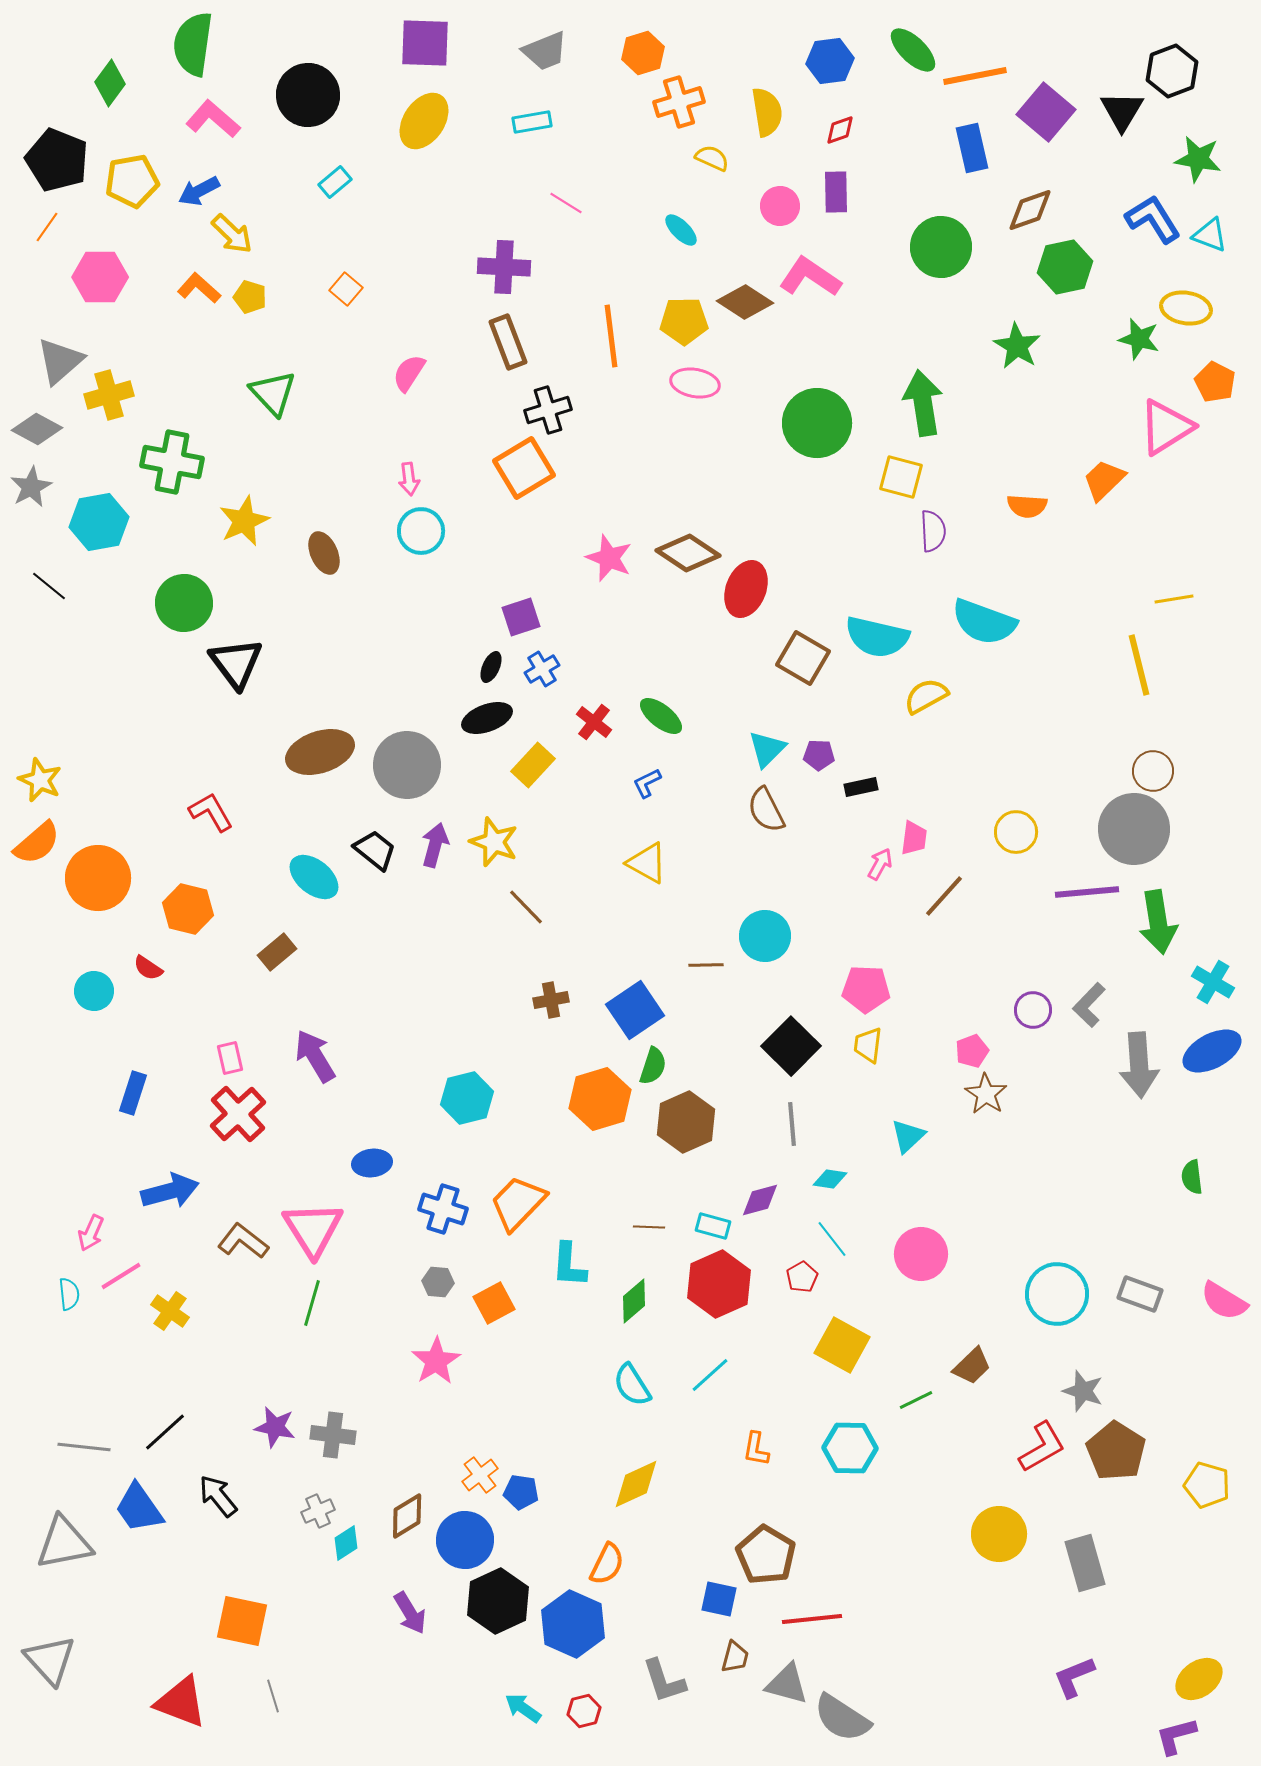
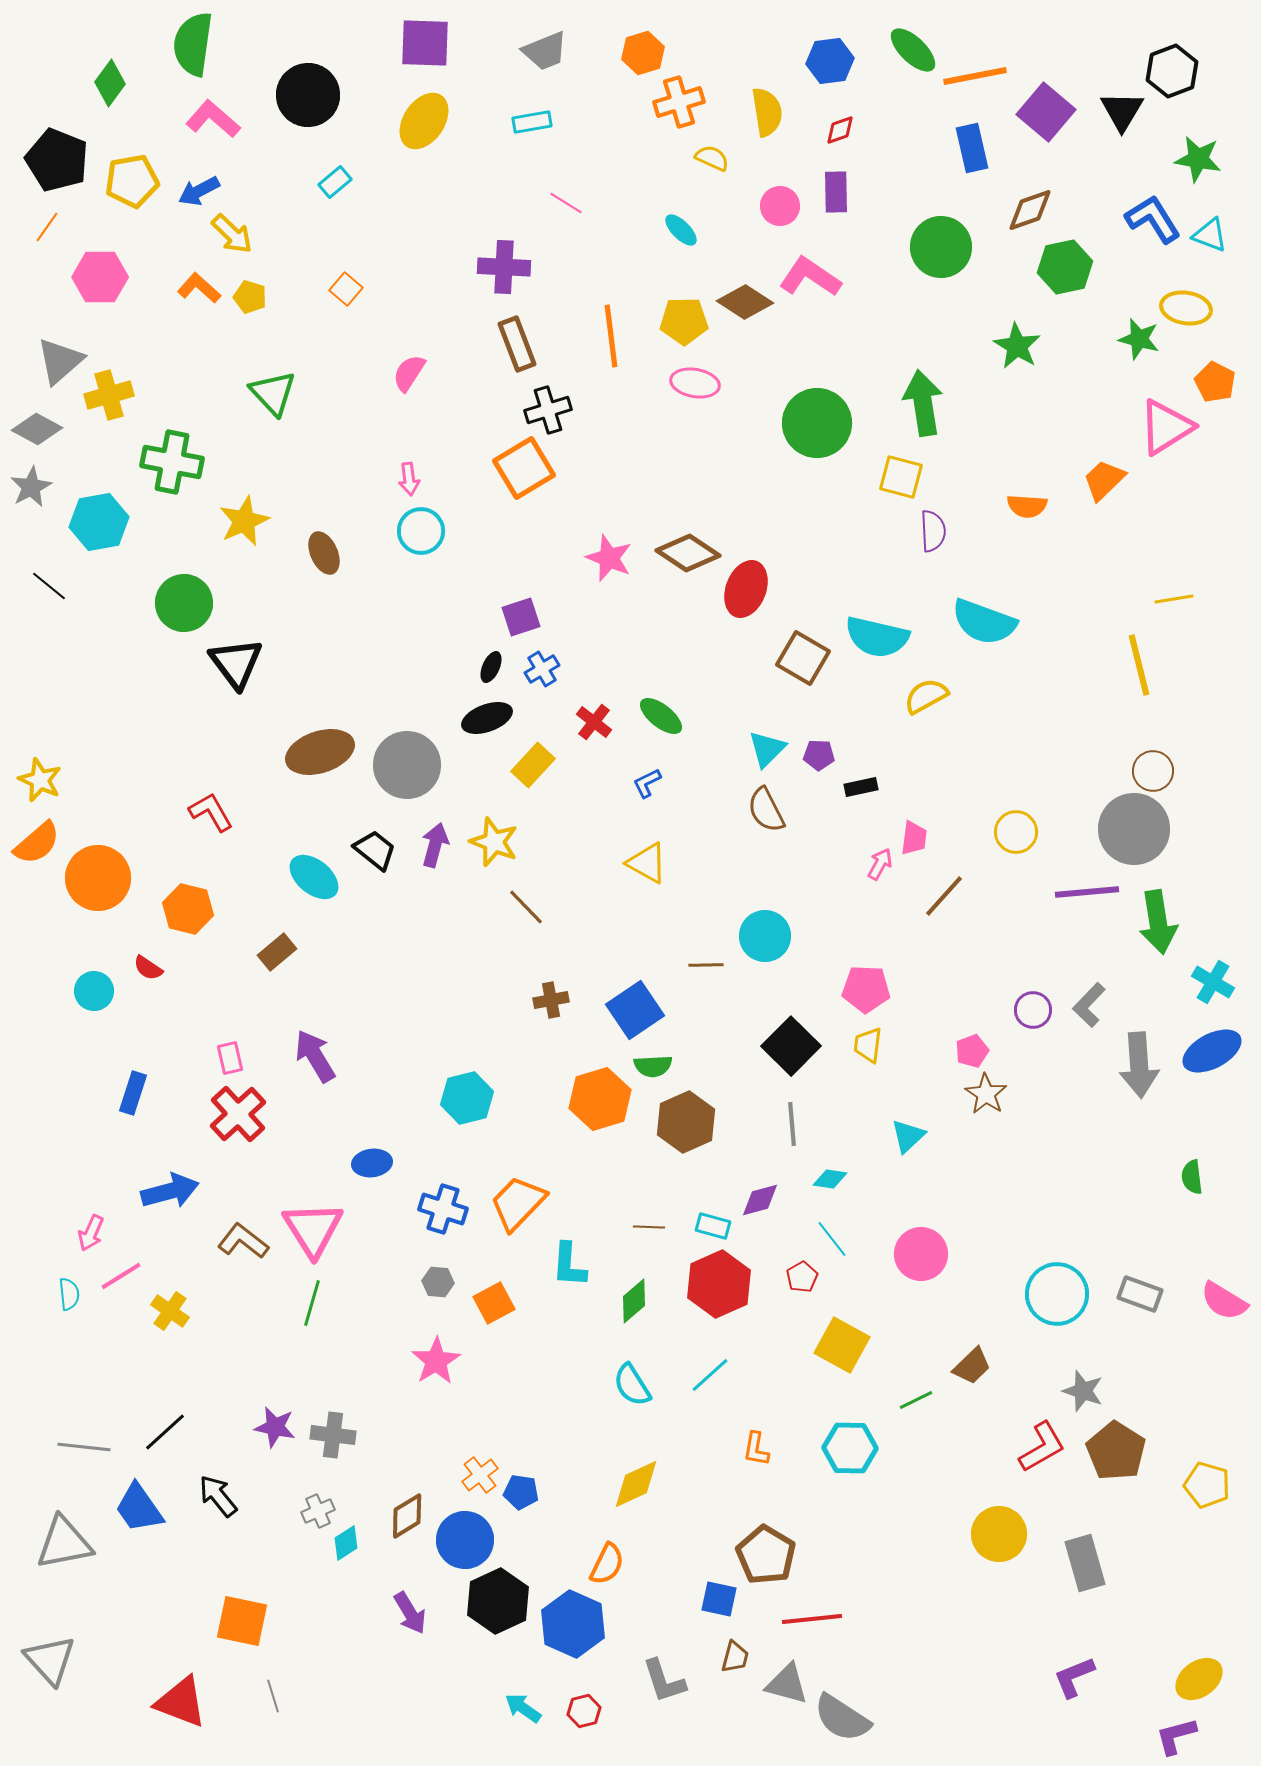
brown rectangle at (508, 342): moved 9 px right, 2 px down
green semicircle at (653, 1066): rotated 69 degrees clockwise
